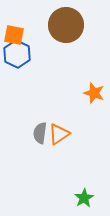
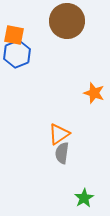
brown circle: moved 1 px right, 4 px up
blue hexagon: rotated 12 degrees clockwise
gray semicircle: moved 22 px right, 20 px down
